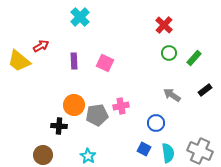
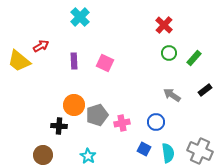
pink cross: moved 1 px right, 17 px down
gray pentagon: rotated 10 degrees counterclockwise
blue circle: moved 1 px up
